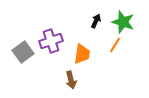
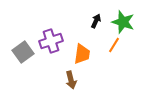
orange line: moved 1 px left
